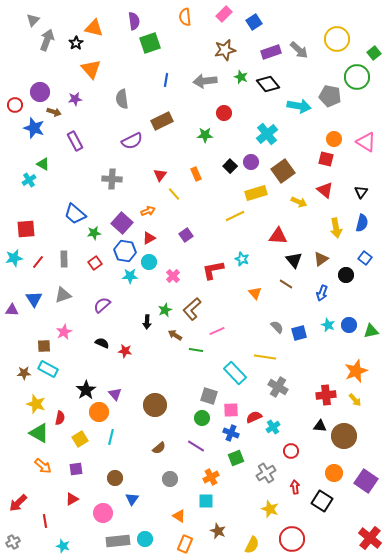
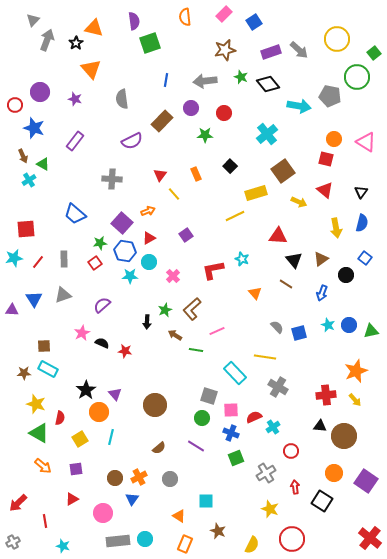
purple star at (75, 99): rotated 24 degrees clockwise
brown arrow at (54, 112): moved 31 px left, 44 px down; rotated 48 degrees clockwise
brown rectangle at (162, 121): rotated 20 degrees counterclockwise
purple rectangle at (75, 141): rotated 66 degrees clockwise
purple circle at (251, 162): moved 60 px left, 54 px up
green star at (94, 233): moved 6 px right, 10 px down
pink star at (64, 332): moved 18 px right, 1 px down
orange cross at (211, 477): moved 72 px left
